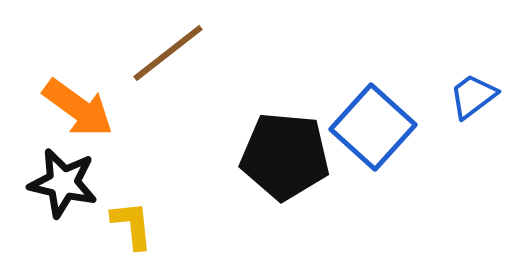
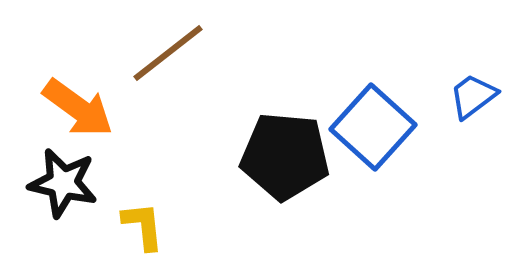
yellow L-shape: moved 11 px right, 1 px down
